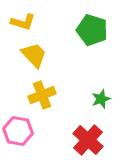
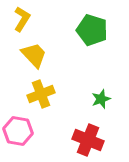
yellow L-shape: moved 1 px left, 3 px up; rotated 75 degrees counterclockwise
yellow cross: moved 1 px left, 1 px up
red cross: rotated 20 degrees counterclockwise
